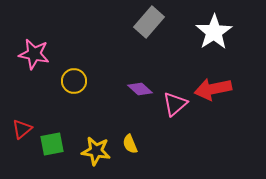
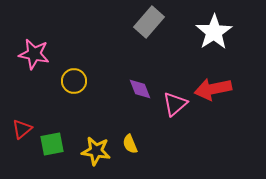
purple diamond: rotated 25 degrees clockwise
